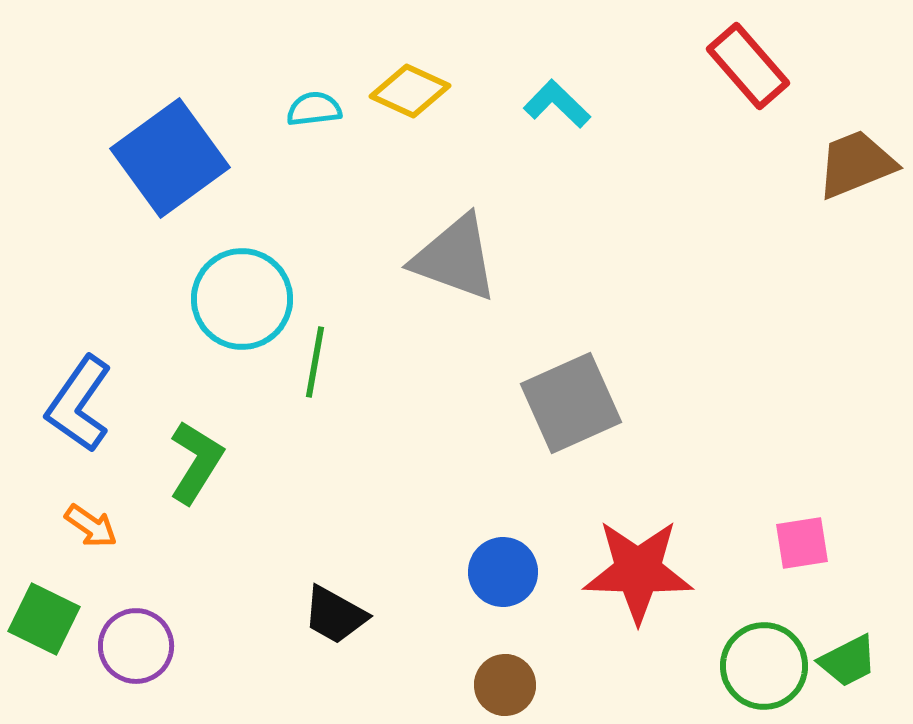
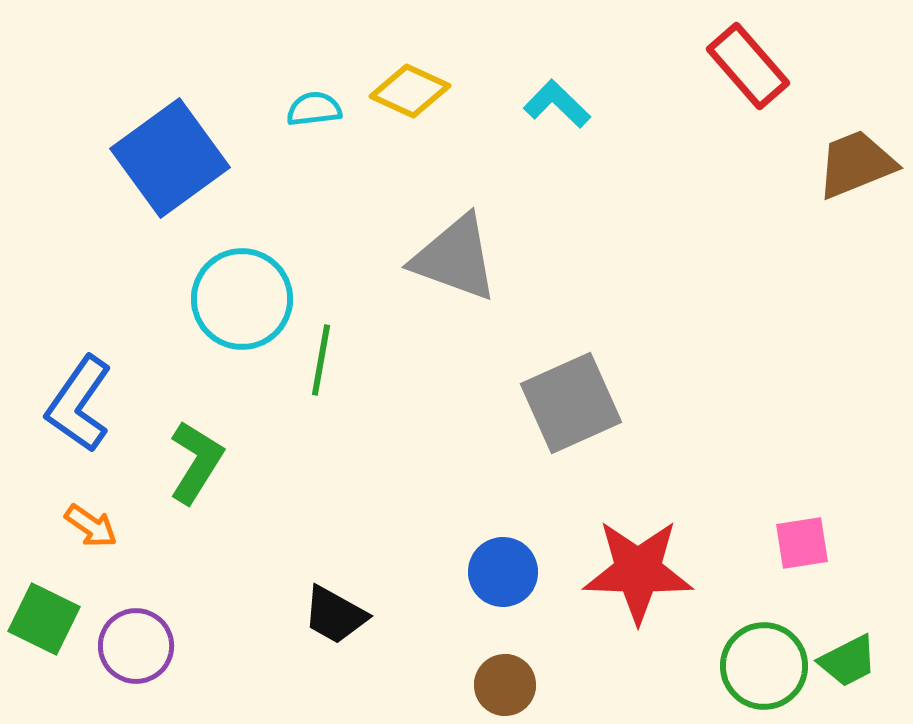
green line: moved 6 px right, 2 px up
